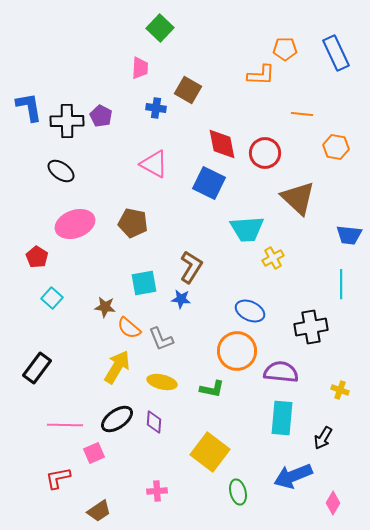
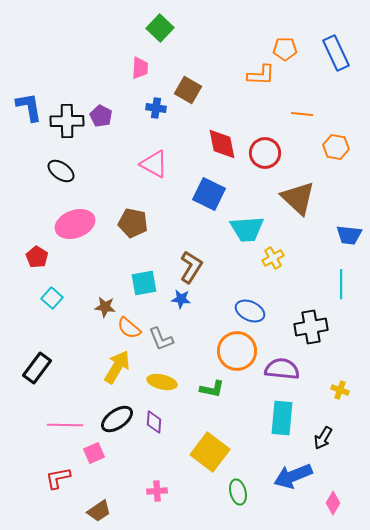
blue square at (209, 183): moved 11 px down
purple semicircle at (281, 372): moved 1 px right, 3 px up
